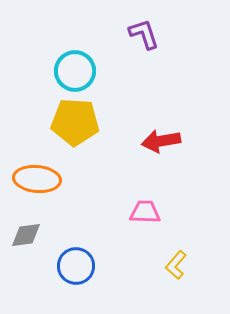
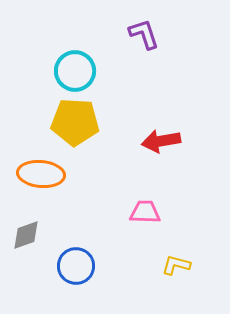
orange ellipse: moved 4 px right, 5 px up
gray diamond: rotated 12 degrees counterclockwise
yellow L-shape: rotated 64 degrees clockwise
